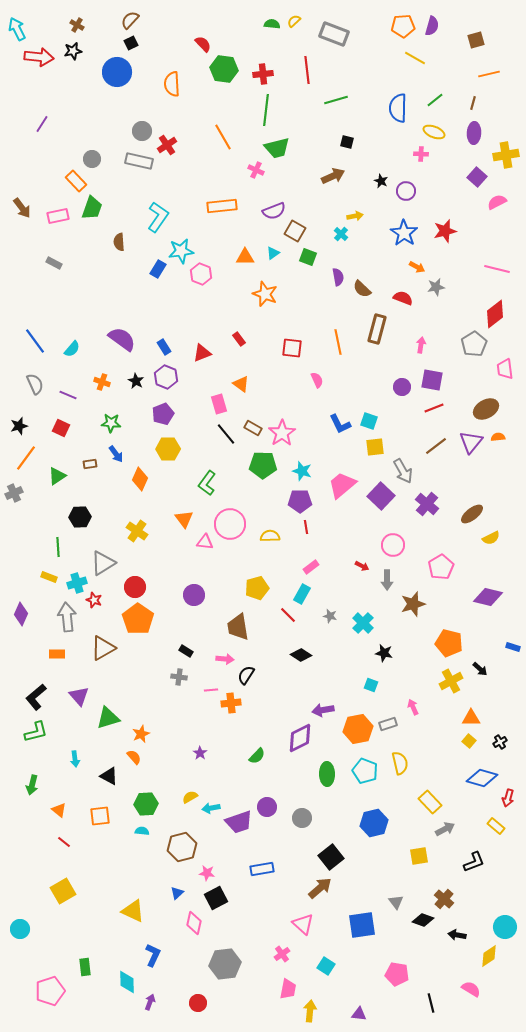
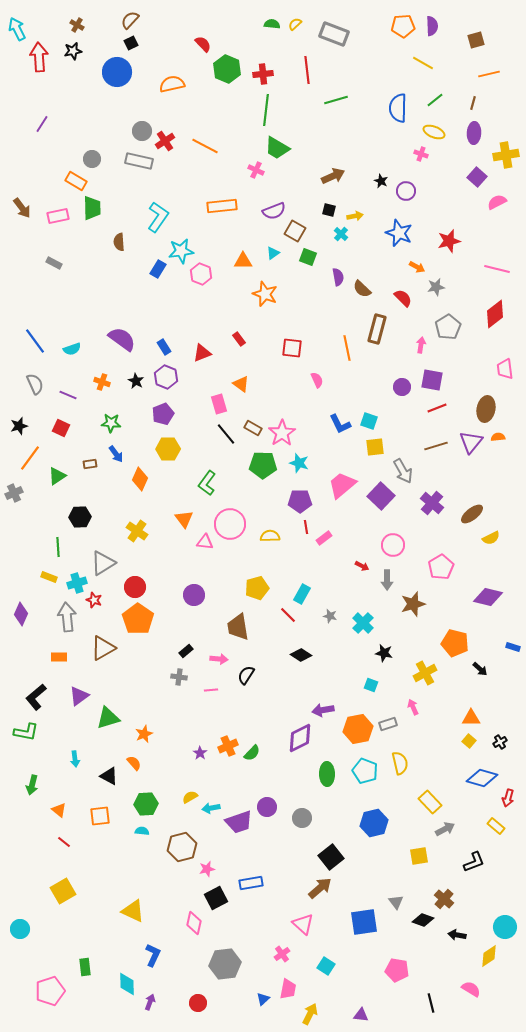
yellow semicircle at (294, 21): moved 1 px right, 3 px down
purple semicircle at (432, 26): rotated 18 degrees counterclockwise
red arrow at (39, 57): rotated 100 degrees counterclockwise
yellow line at (415, 58): moved 8 px right, 5 px down
green hexagon at (224, 69): moved 3 px right; rotated 16 degrees clockwise
orange semicircle at (172, 84): rotated 80 degrees clockwise
orange line at (223, 137): moved 18 px left, 9 px down; rotated 32 degrees counterclockwise
black square at (347, 142): moved 18 px left, 68 px down
red cross at (167, 145): moved 2 px left, 4 px up
green trapezoid at (277, 148): rotated 44 degrees clockwise
pink cross at (421, 154): rotated 16 degrees clockwise
orange rectangle at (76, 181): rotated 15 degrees counterclockwise
green trapezoid at (92, 208): rotated 20 degrees counterclockwise
red star at (445, 231): moved 4 px right, 10 px down
blue star at (404, 233): moved 5 px left; rotated 12 degrees counterclockwise
orange triangle at (245, 257): moved 2 px left, 4 px down
red semicircle at (403, 298): rotated 24 degrees clockwise
orange line at (338, 342): moved 9 px right, 6 px down
gray pentagon at (474, 344): moved 26 px left, 17 px up
cyan semicircle at (72, 349): rotated 30 degrees clockwise
red line at (434, 408): moved 3 px right
brown ellipse at (486, 409): rotated 50 degrees counterclockwise
brown line at (436, 446): rotated 20 degrees clockwise
orange line at (26, 458): moved 4 px right
cyan star at (302, 471): moved 3 px left, 8 px up
purple cross at (427, 504): moved 5 px right, 1 px up
pink rectangle at (311, 567): moved 13 px right, 29 px up
orange pentagon at (449, 643): moved 6 px right
black rectangle at (186, 651): rotated 72 degrees counterclockwise
orange rectangle at (57, 654): moved 2 px right, 3 px down
pink arrow at (225, 659): moved 6 px left
yellow cross at (451, 681): moved 26 px left, 8 px up
purple triangle at (79, 696): rotated 35 degrees clockwise
orange cross at (231, 703): moved 3 px left, 43 px down; rotated 18 degrees counterclockwise
green L-shape at (36, 732): moved 10 px left; rotated 25 degrees clockwise
orange star at (141, 734): moved 3 px right
green semicircle at (257, 756): moved 5 px left, 3 px up
orange semicircle at (134, 757): moved 6 px down
blue rectangle at (262, 869): moved 11 px left, 14 px down
pink star at (207, 873): moved 4 px up; rotated 21 degrees counterclockwise
blue triangle at (177, 893): moved 86 px right, 106 px down
blue square at (362, 925): moved 2 px right, 3 px up
pink pentagon at (397, 974): moved 4 px up
cyan diamond at (127, 982): moved 2 px down
yellow arrow at (310, 1011): moved 3 px down; rotated 20 degrees clockwise
purple triangle at (359, 1014): moved 2 px right, 1 px down
